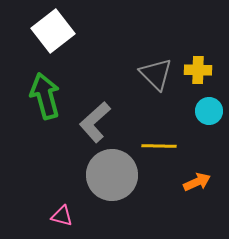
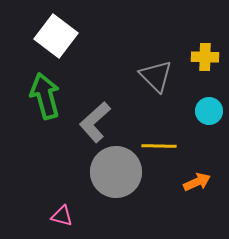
white square: moved 3 px right, 5 px down; rotated 15 degrees counterclockwise
yellow cross: moved 7 px right, 13 px up
gray triangle: moved 2 px down
gray circle: moved 4 px right, 3 px up
